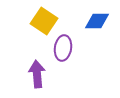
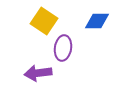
purple arrow: moved 1 px right, 1 px up; rotated 92 degrees counterclockwise
